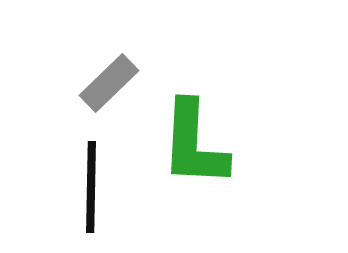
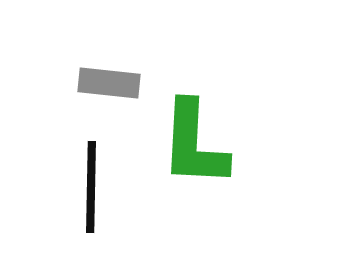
gray rectangle: rotated 50 degrees clockwise
